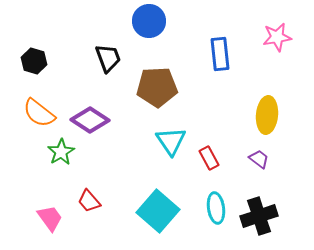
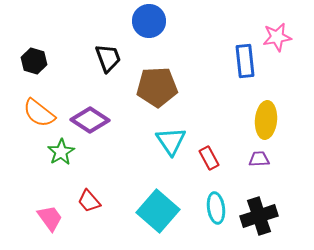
blue rectangle: moved 25 px right, 7 px down
yellow ellipse: moved 1 px left, 5 px down
purple trapezoid: rotated 40 degrees counterclockwise
